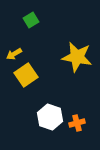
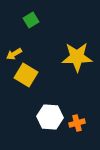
yellow star: rotated 12 degrees counterclockwise
yellow square: rotated 25 degrees counterclockwise
white hexagon: rotated 15 degrees counterclockwise
